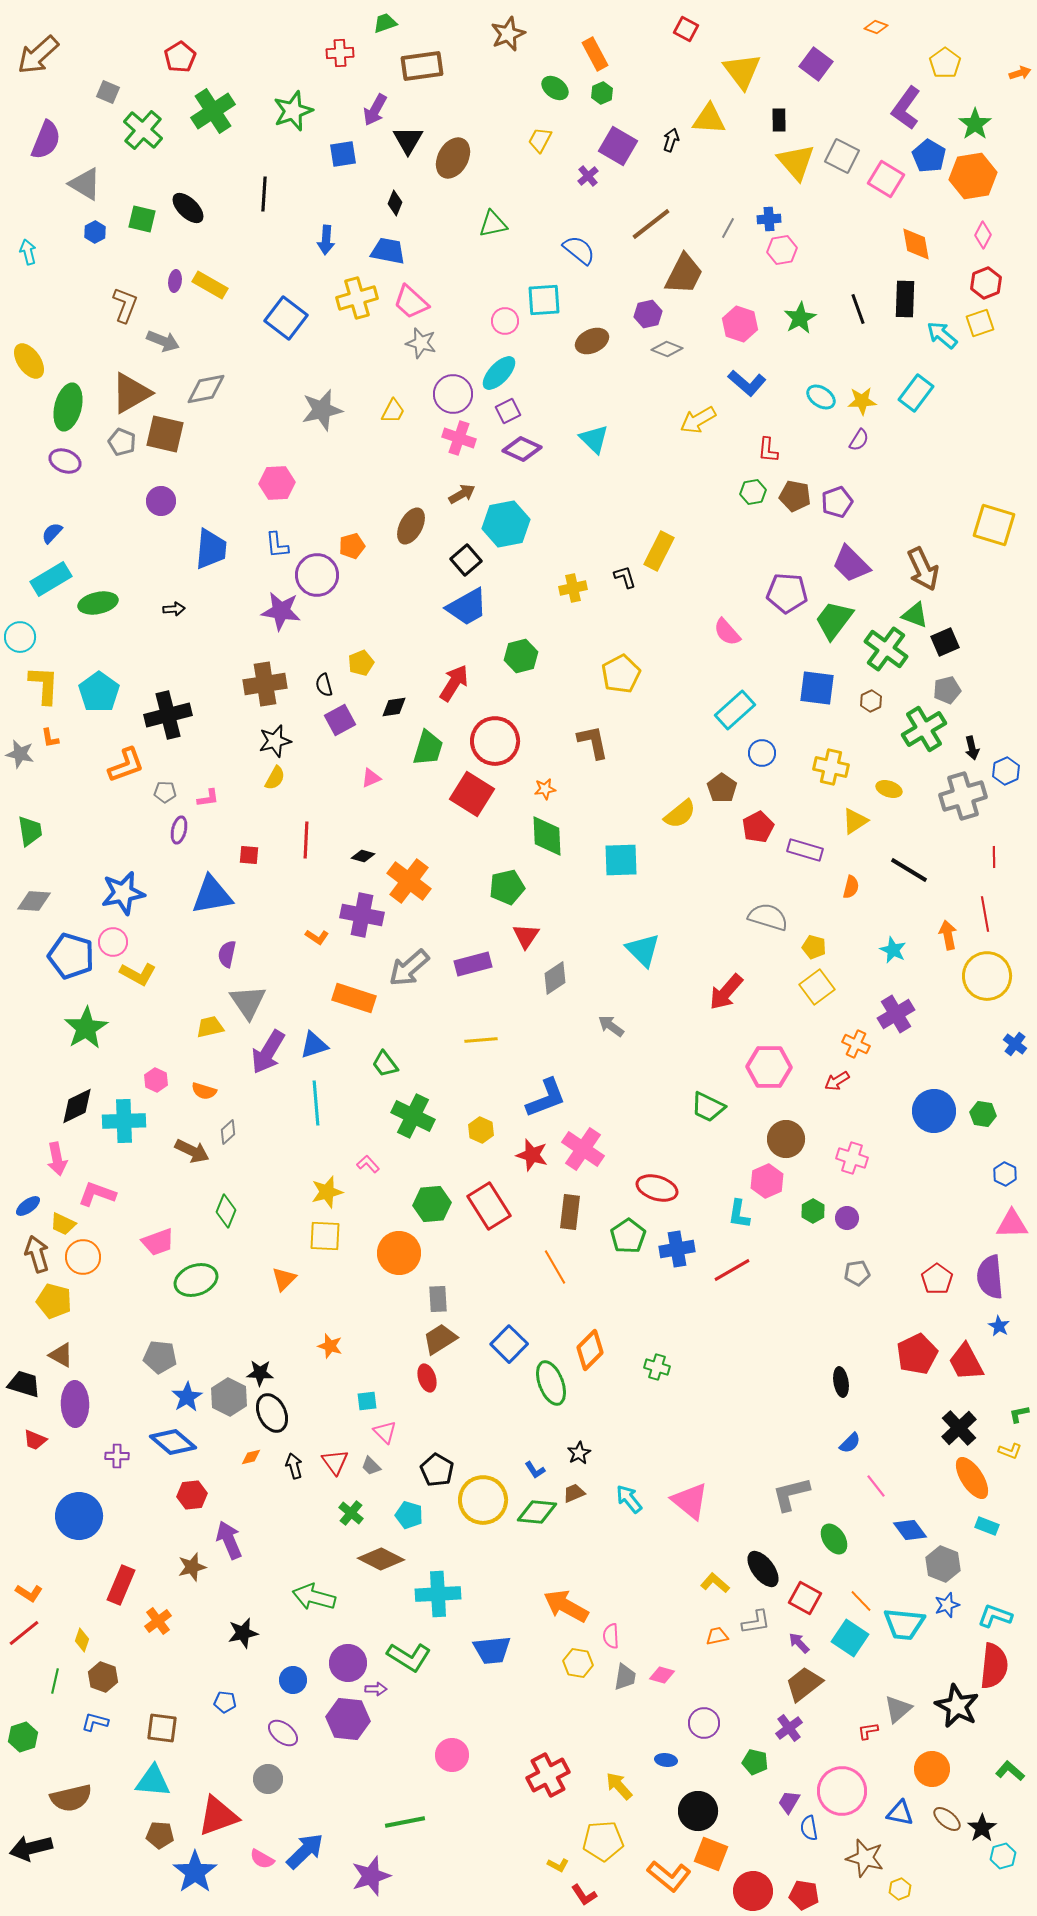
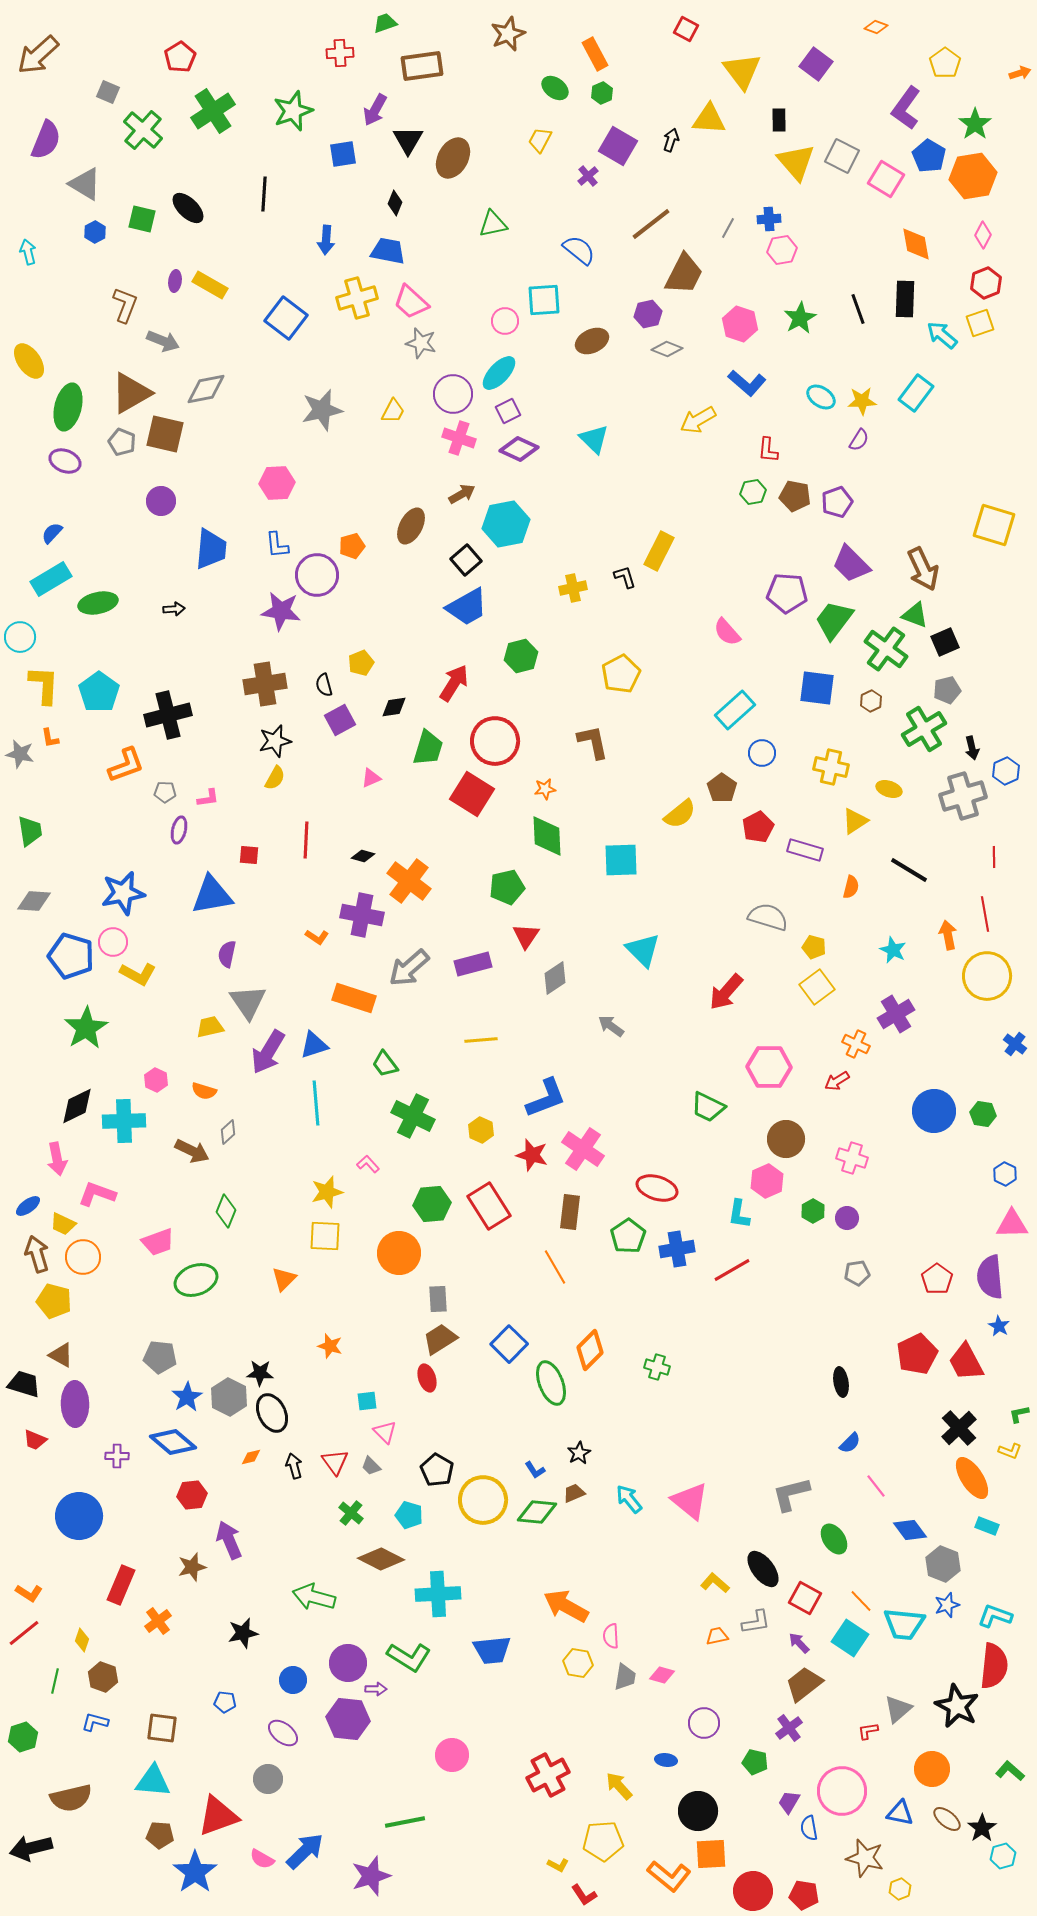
purple diamond at (522, 449): moved 3 px left
orange square at (711, 1854): rotated 24 degrees counterclockwise
